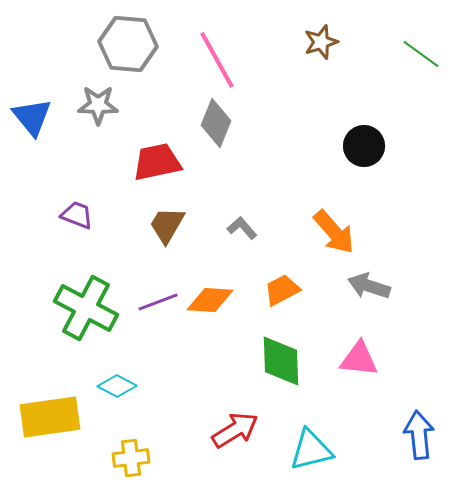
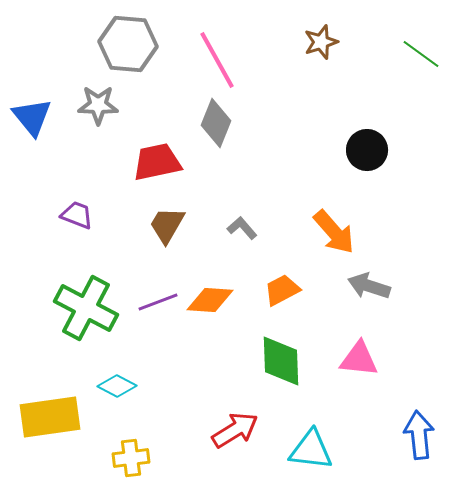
black circle: moved 3 px right, 4 px down
cyan triangle: rotated 21 degrees clockwise
